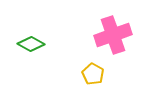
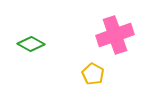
pink cross: moved 2 px right
